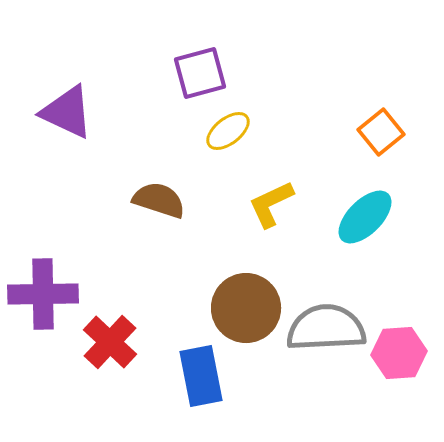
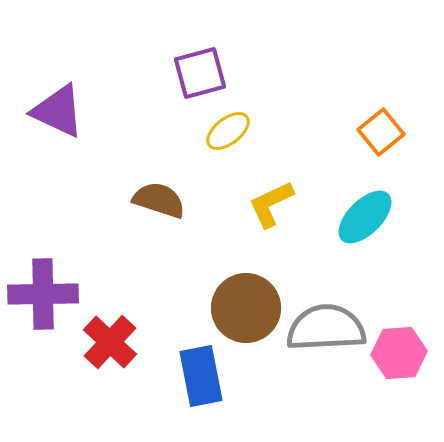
purple triangle: moved 9 px left, 1 px up
